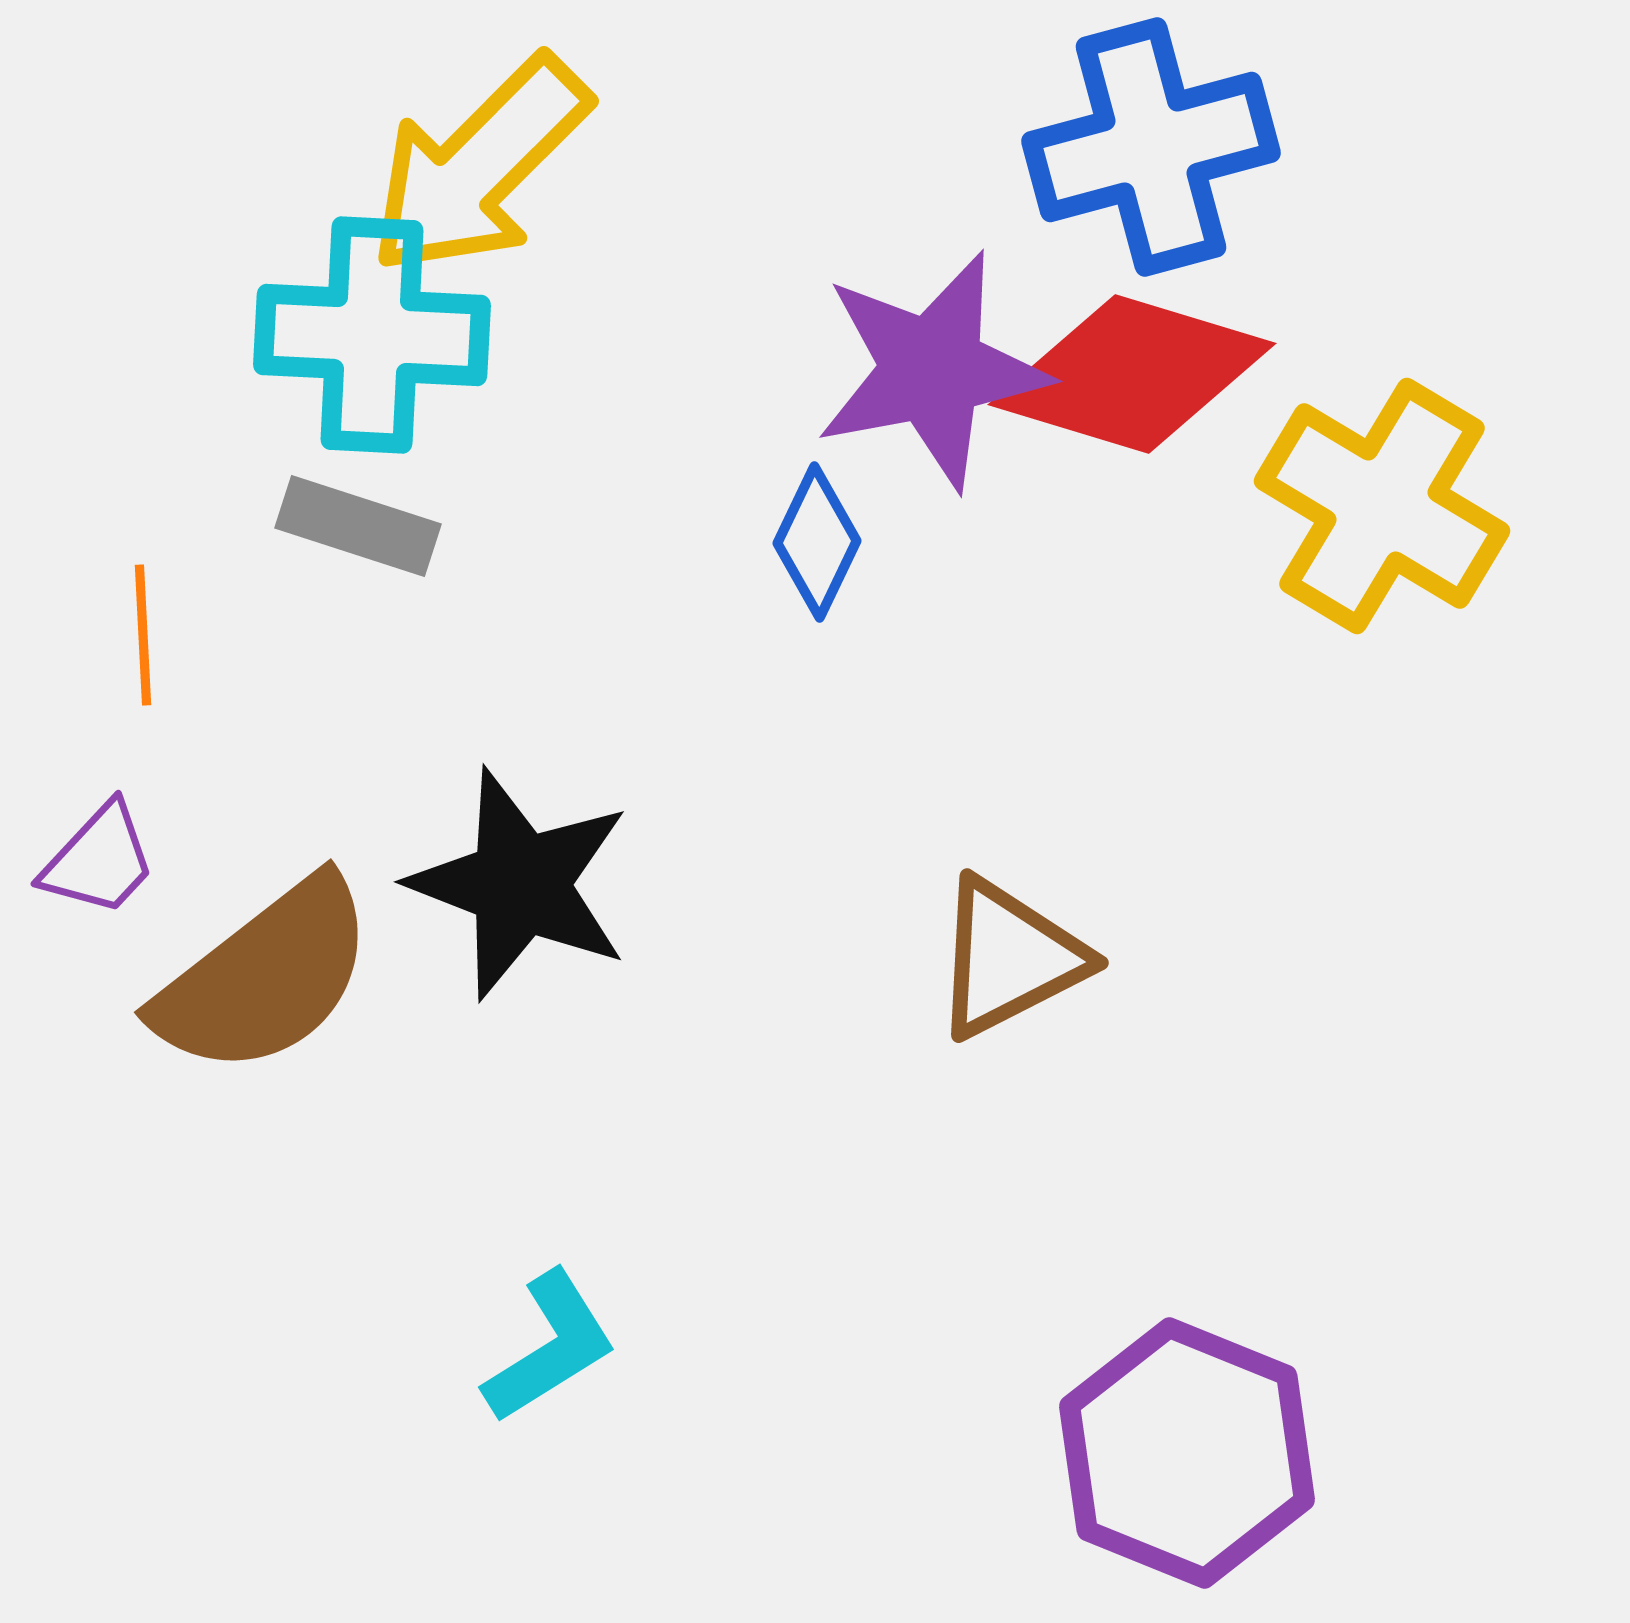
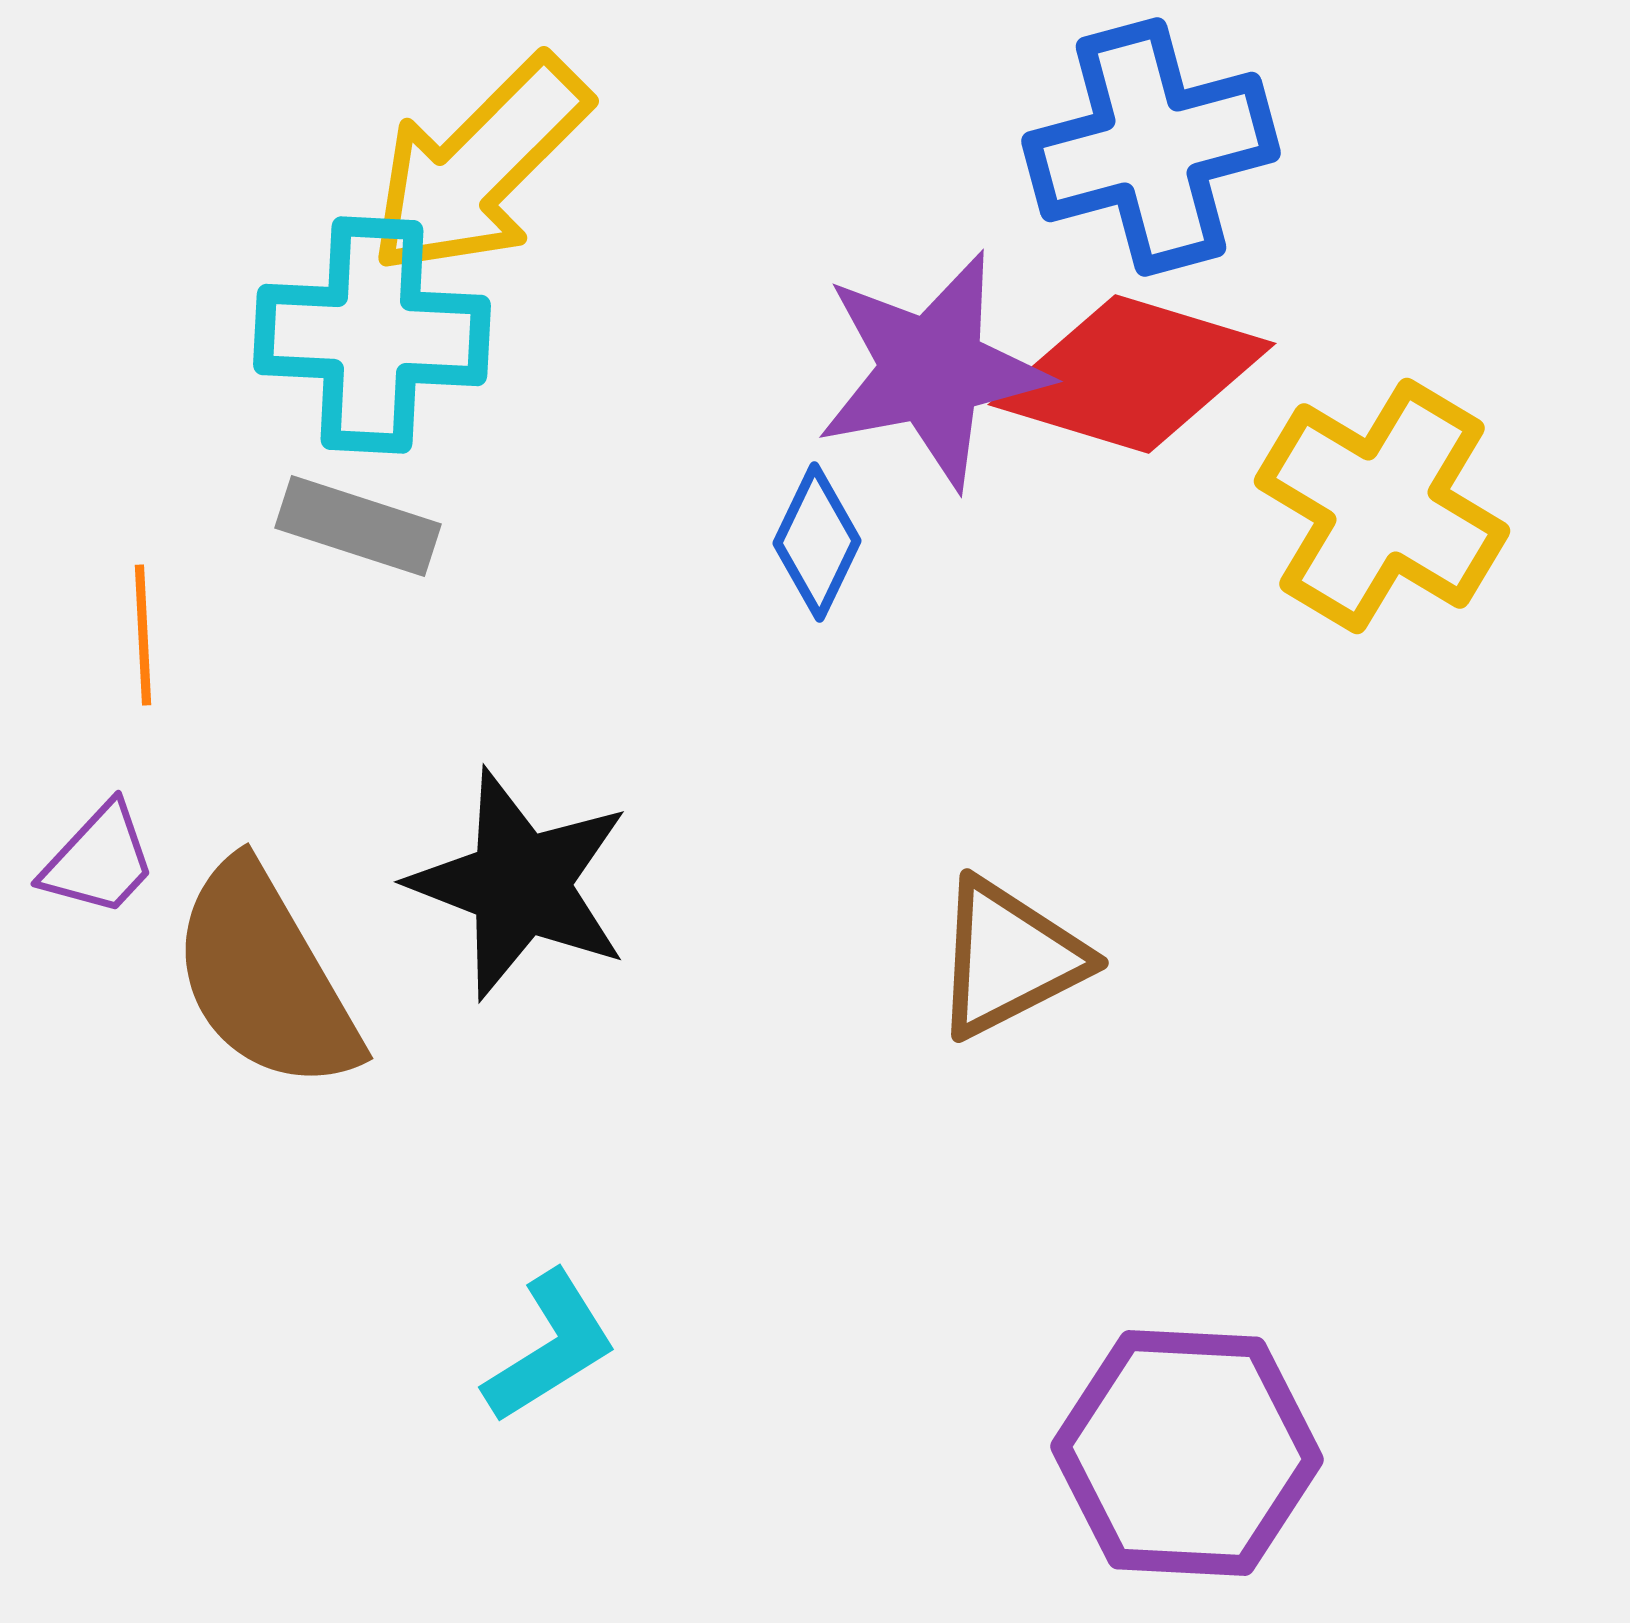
brown semicircle: rotated 98 degrees clockwise
purple hexagon: rotated 19 degrees counterclockwise
